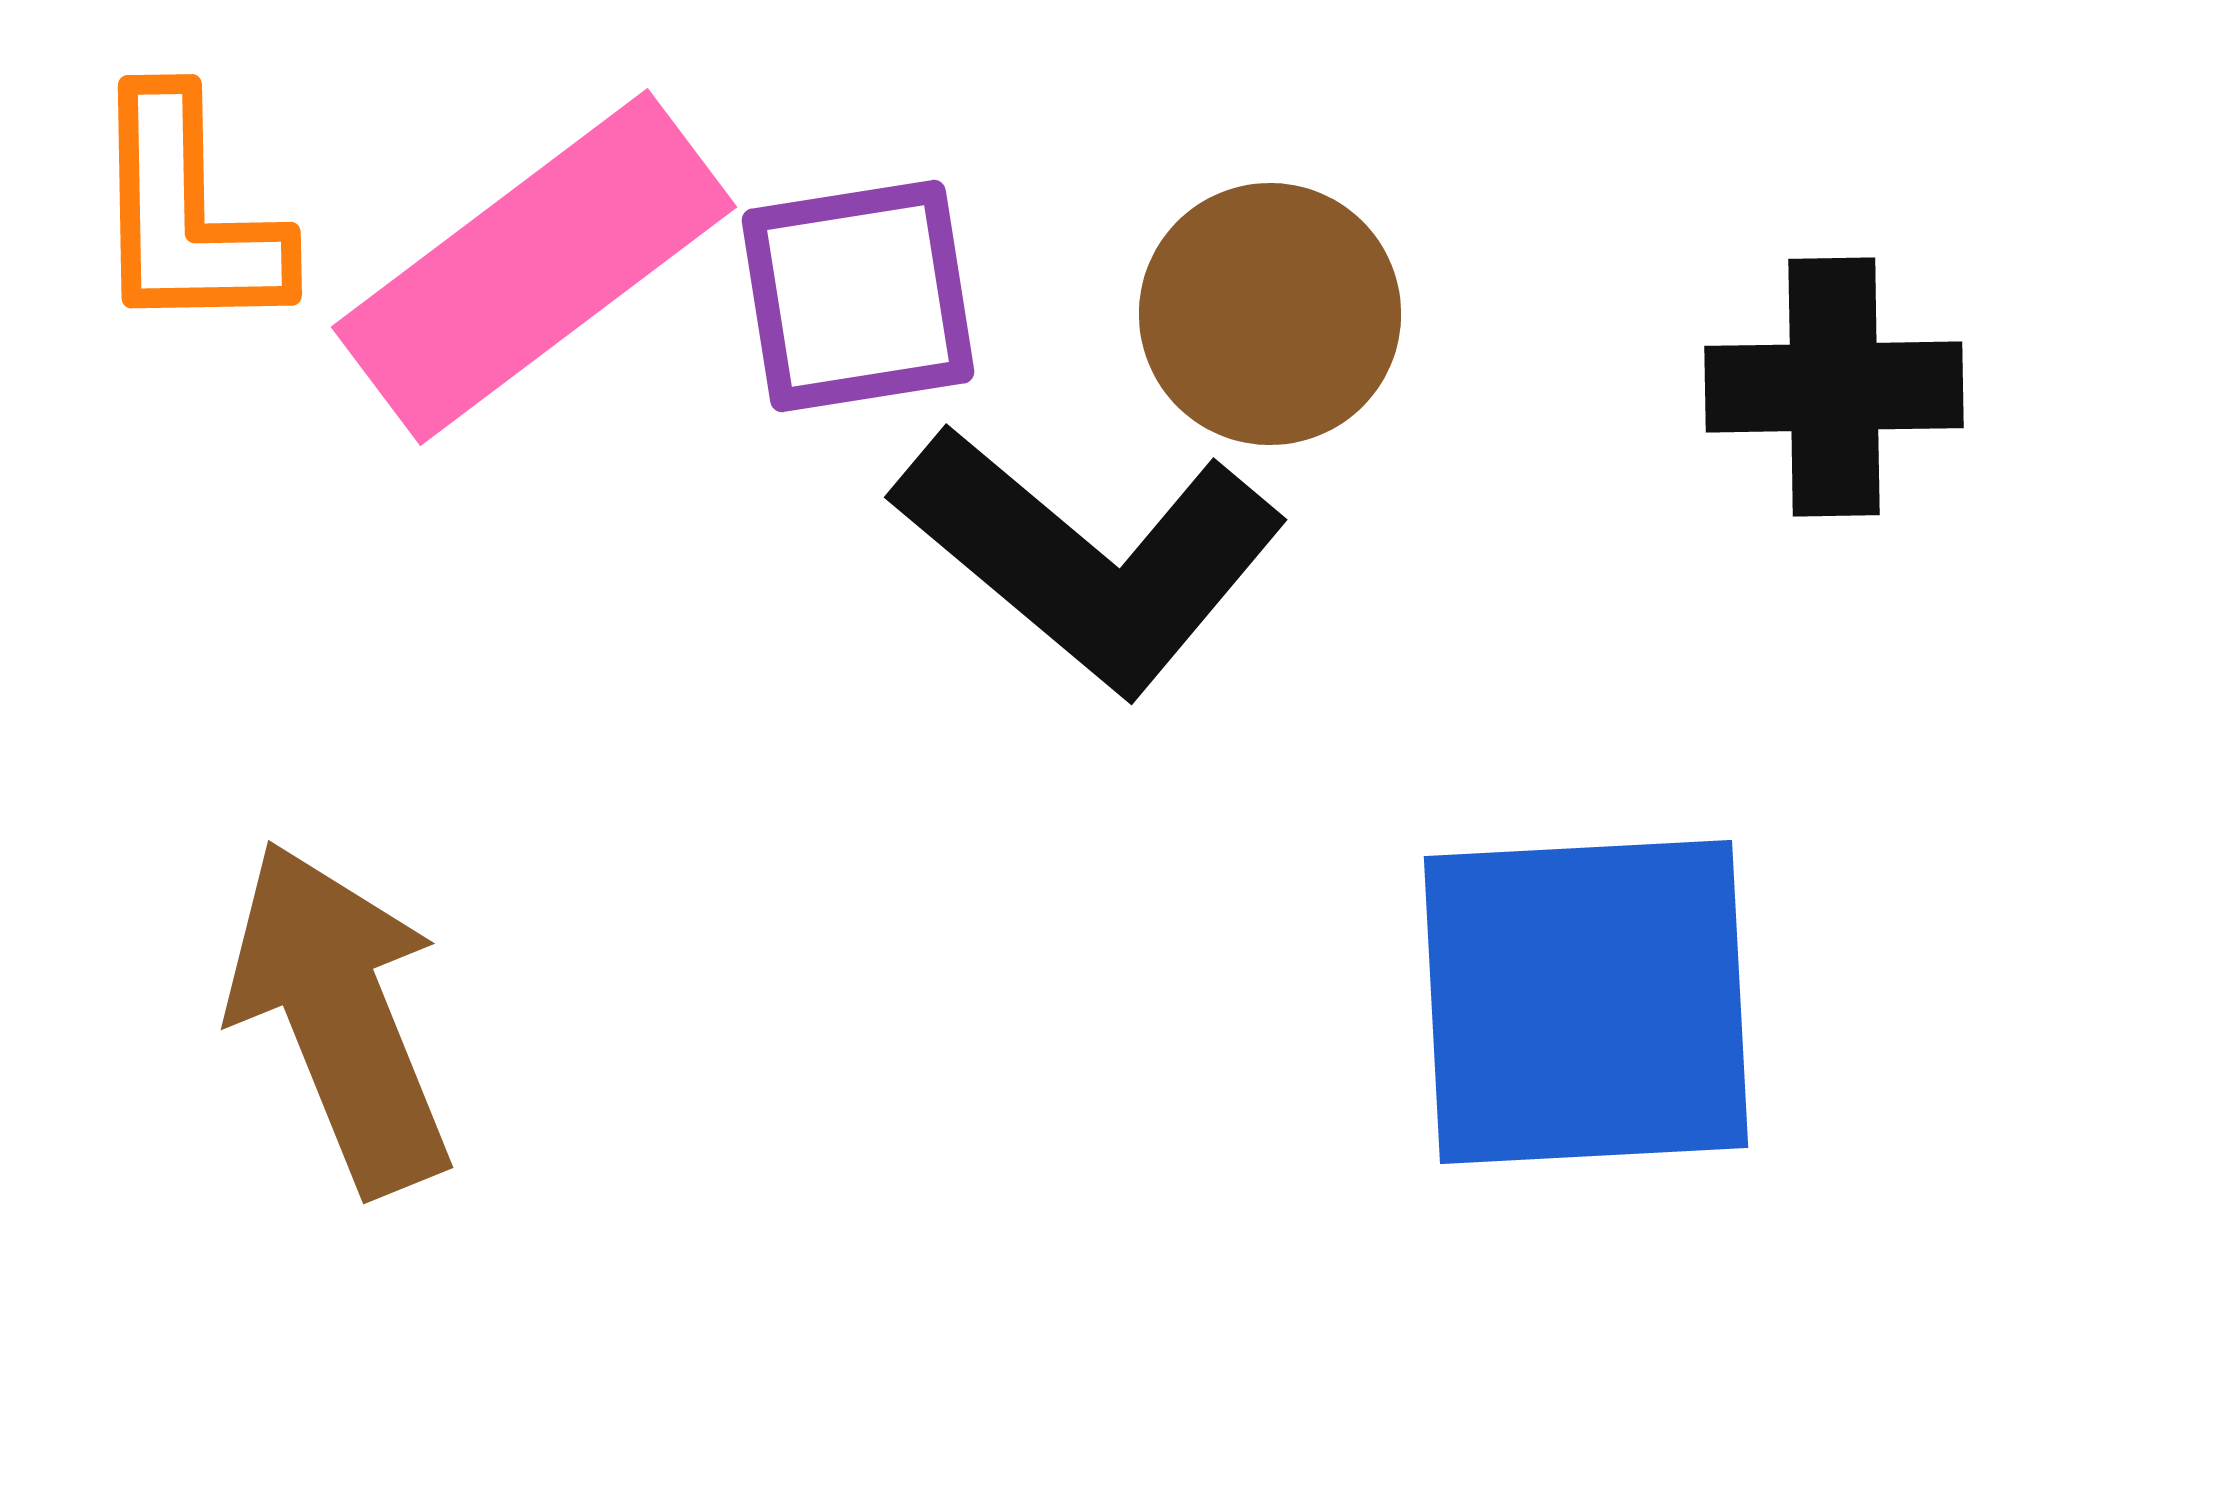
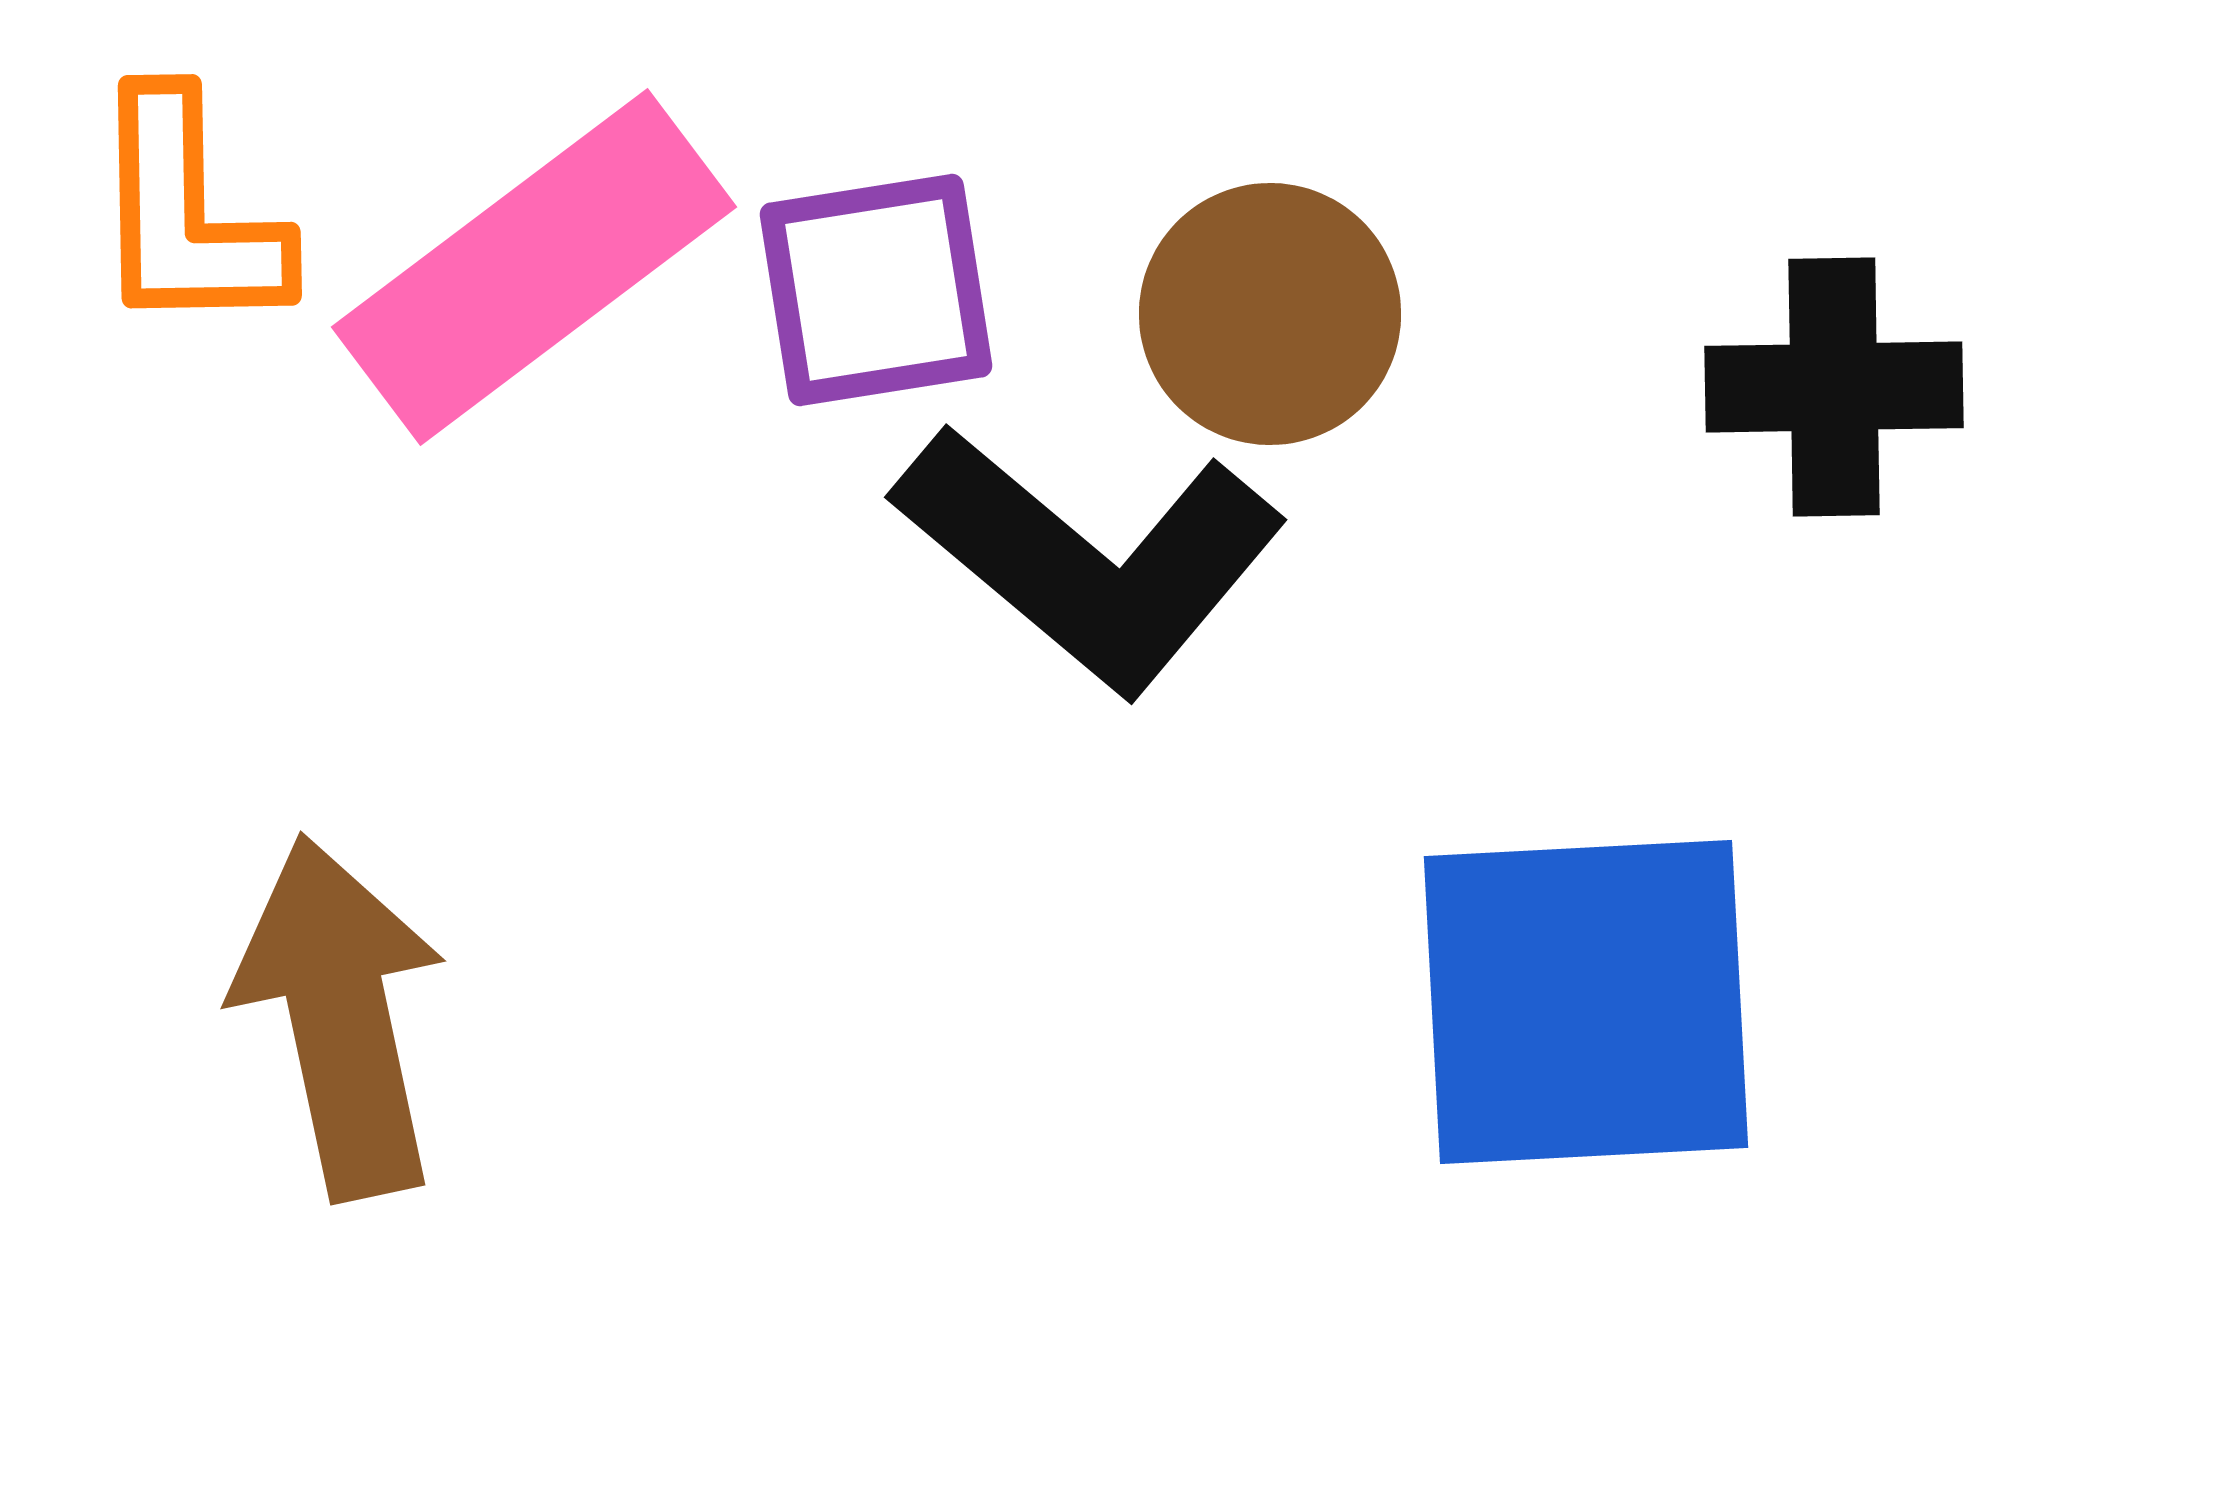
purple square: moved 18 px right, 6 px up
brown arrow: rotated 10 degrees clockwise
